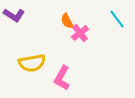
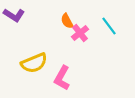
cyan line: moved 8 px left, 7 px down
yellow semicircle: moved 2 px right; rotated 12 degrees counterclockwise
